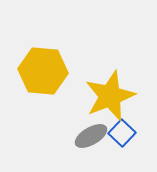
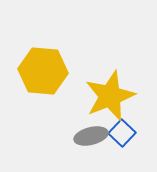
gray ellipse: rotated 16 degrees clockwise
